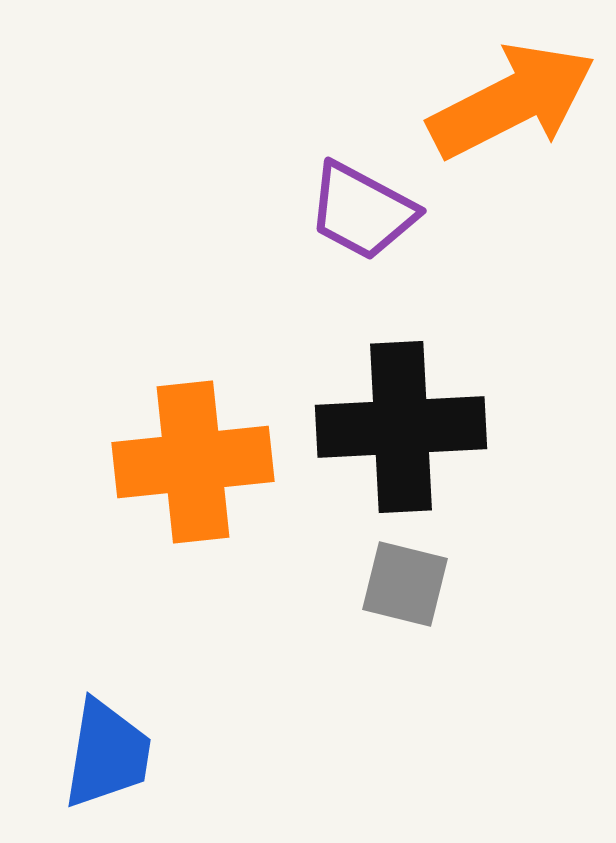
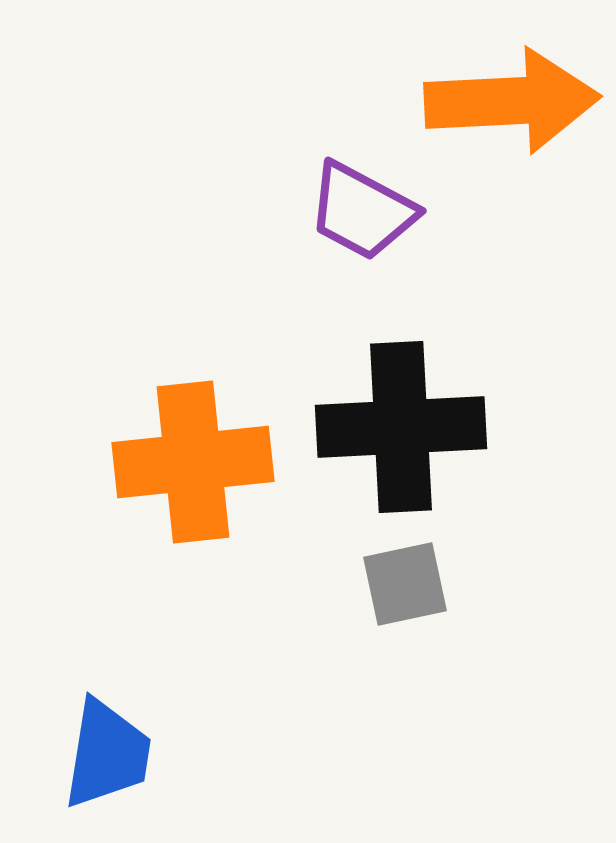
orange arrow: rotated 24 degrees clockwise
gray square: rotated 26 degrees counterclockwise
